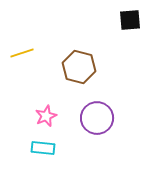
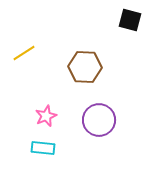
black square: rotated 20 degrees clockwise
yellow line: moved 2 px right; rotated 15 degrees counterclockwise
brown hexagon: moved 6 px right; rotated 12 degrees counterclockwise
purple circle: moved 2 px right, 2 px down
